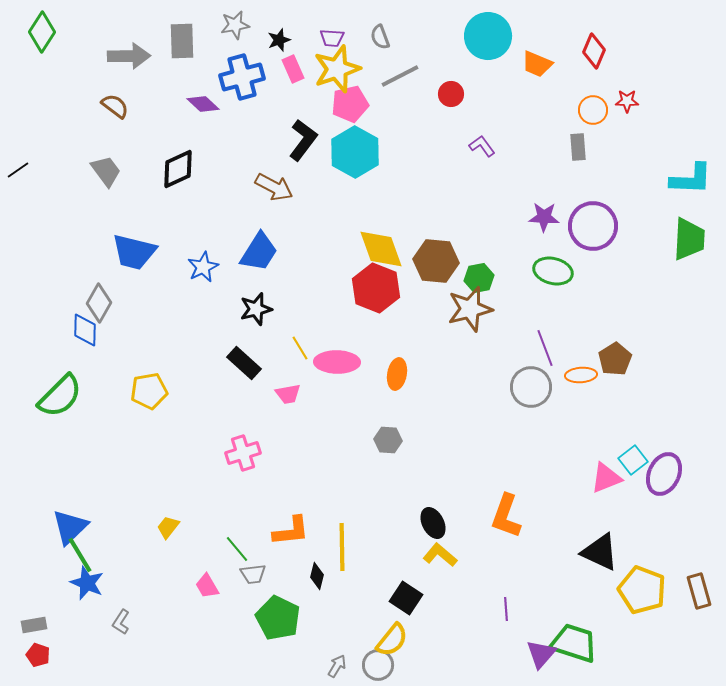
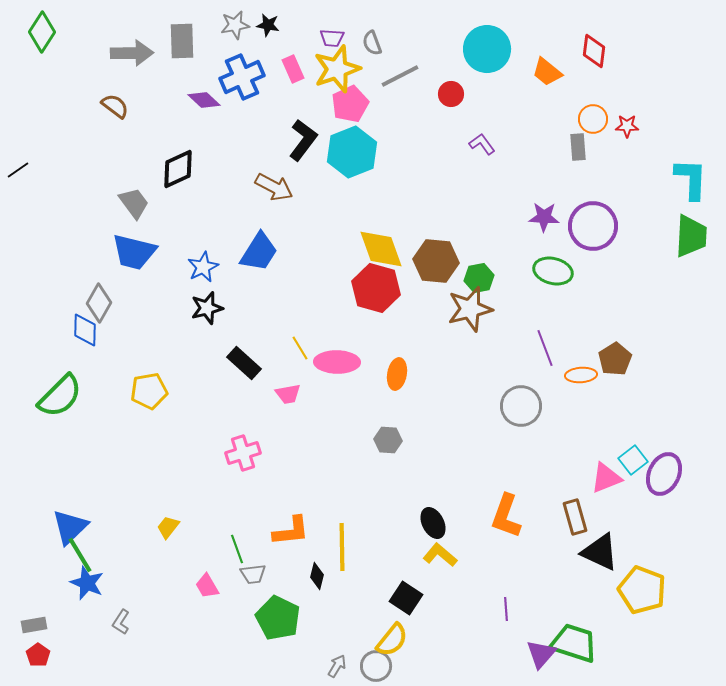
cyan circle at (488, 36): moved 1 px left, 13 px down
gray semicircle at (380, 37): moved 8 px left, 6 px down
black star at (279, 40): moved 11 px left, 15 px up; rotated 30 degrees clockwise
red diamond at (594, 51): rotated 16 degrees counterclockwise
gray arrow at (129, 56): moved 3 px right, 3 px up
orange trapezoid at (537, 64): moved 10 px right, 8 px down; rotated 16 degrees clockwise
blue cross at (242, 77): rotated 9 degrees counterclockwise
red star at (627, 101): moved 25 px down
purple diamond at (203, 104): moved 1 px right, 4 px up
pink pentagon at (350, 104): rotated 12 degrees counterclockwise
orange circle at (593, 110): moved 9 px down
purple L-shape at (482, 146): moved 2 px up
cyan hexagon at (355, 152): moved 3 px left; rotated 9 degrees clockwise
gray trapezoid at (106, 171): moved 28 px right, 32 px down
cyan L-shape at (691, 179): rotated 90 degrees counterclockwise
green trapezoid at (689, 239): moved 2 px right, 3 px up
red hexagon at (376, 288): rotated 6 degrees counterclockwise
black star at (256, 309): moved 49 px left, 1 px up
gray circle at (531, 387): moved 10 px left, 19 px down
green line at (237, 549): rotated 20 degrees clockwise
brown rectangle at (699, 591): moved 124 px left, 74 px up
red pentagon at (38, 655): rotated 15 degrees clockwise
gray circle at (378, 665): moved 2 px left, 1 px down
